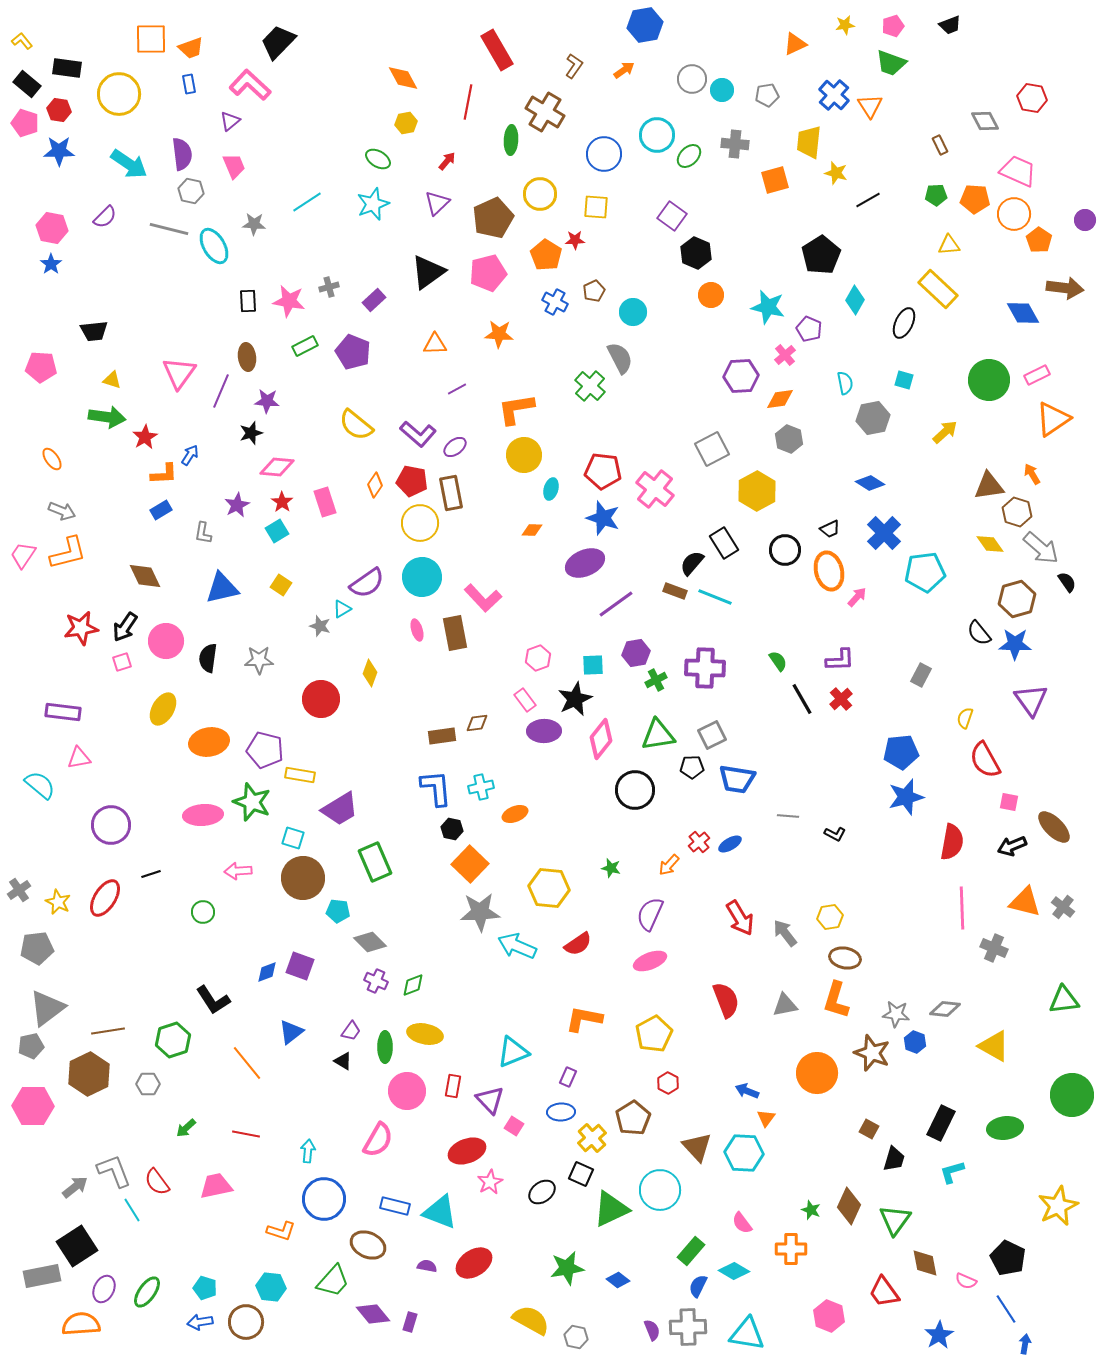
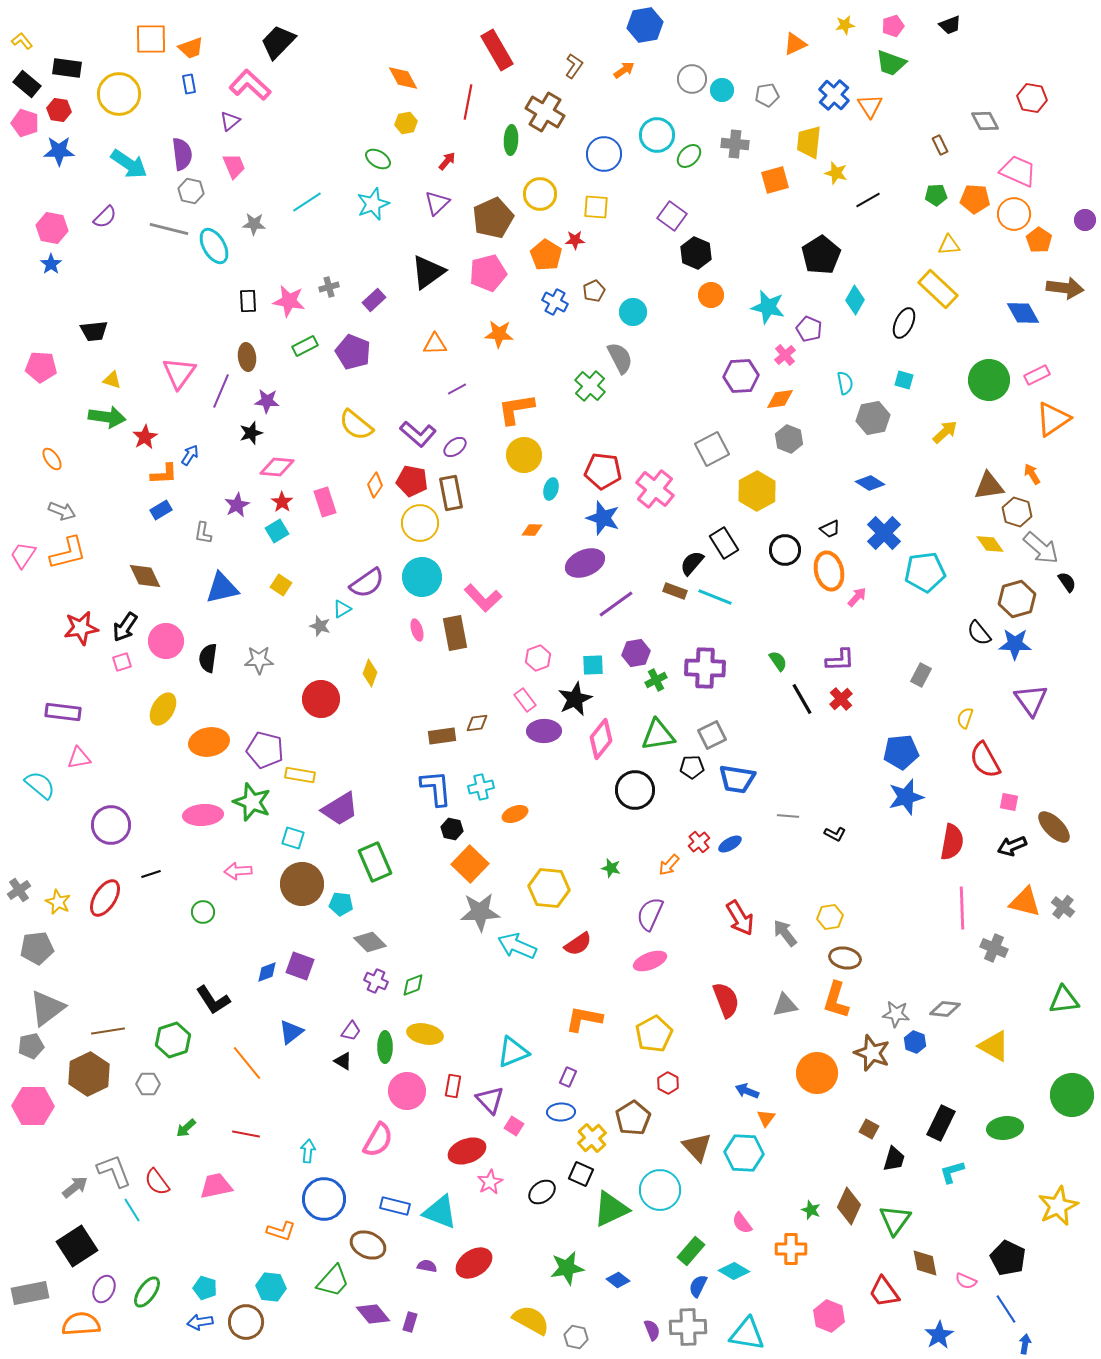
brown circle at (303, 878): moved 1 px left, 6 px down
cyan pentagon at (338, 911): moved 3 px right, 7 px up
gray rectangle at (42, 1276): moved 12 px left, 17 px down
